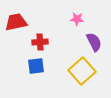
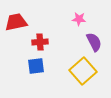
pink star: moved 2 px right
yellow square: moved 1 px right
